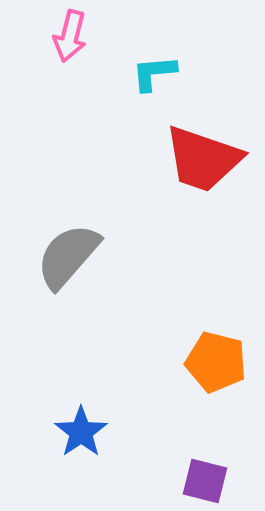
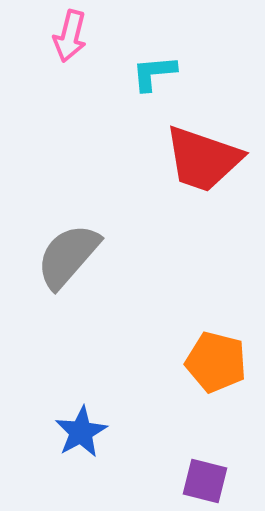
blue star: rotated 6 degrees clockwise
